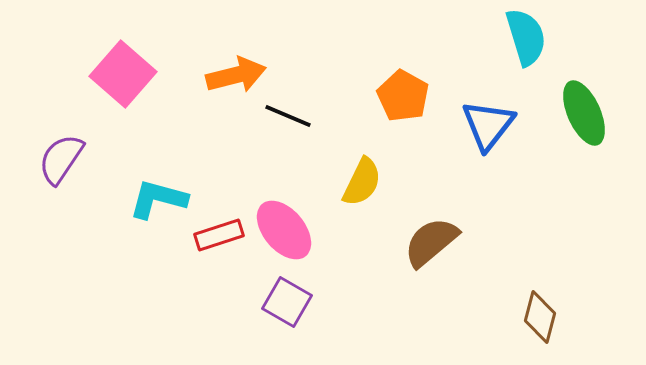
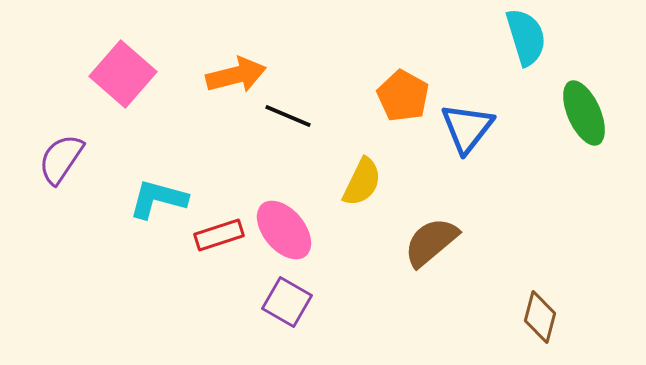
blue triangle: moved 21 px left, 3 px down
